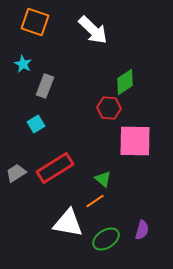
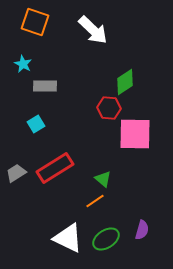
gray rectangle: rotated 70 degrees clockwise
pink square: moved 7 px up
white triangle: moved 15 px down; rotated 16 degrees clockwise
